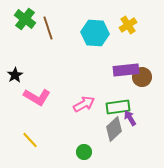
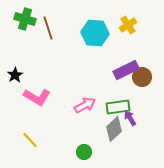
green cross: rotated 20 degrees counterclockwise
purple rectangle: rotated 20 degrees counterclockwise
pink arrow: moved 1 px right, 1 px down
